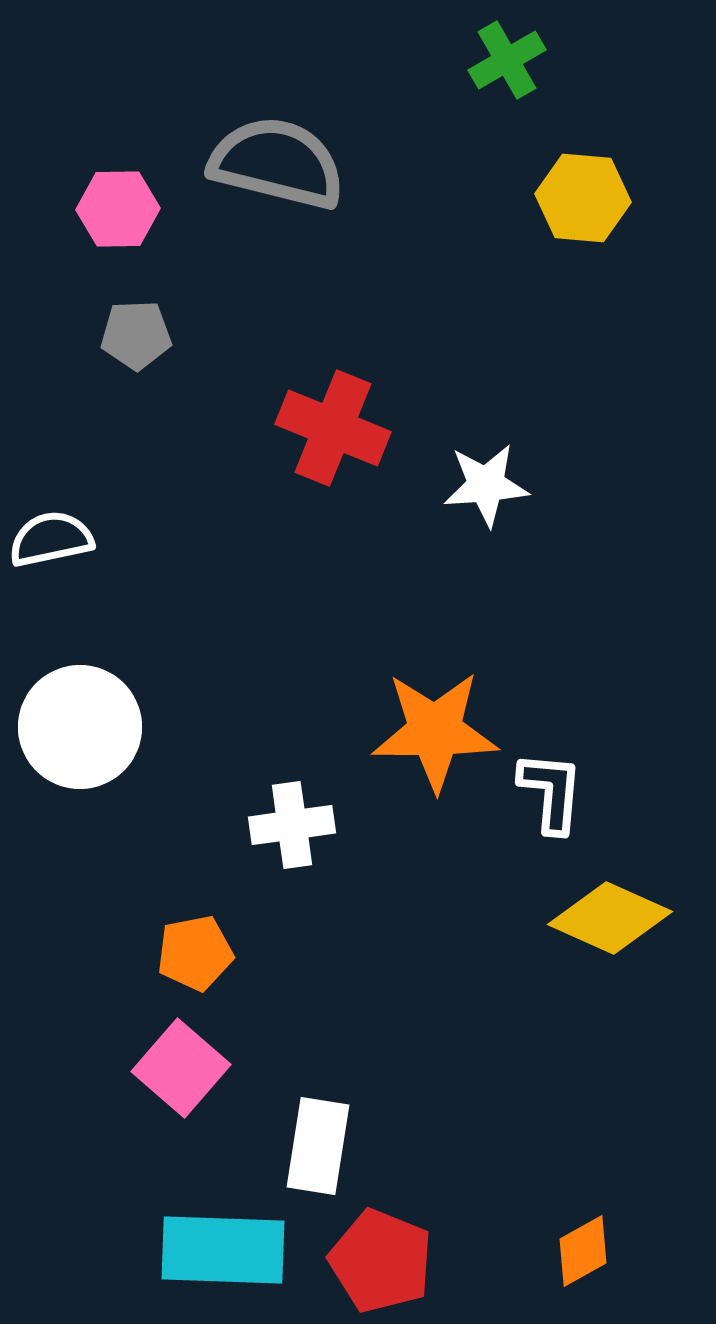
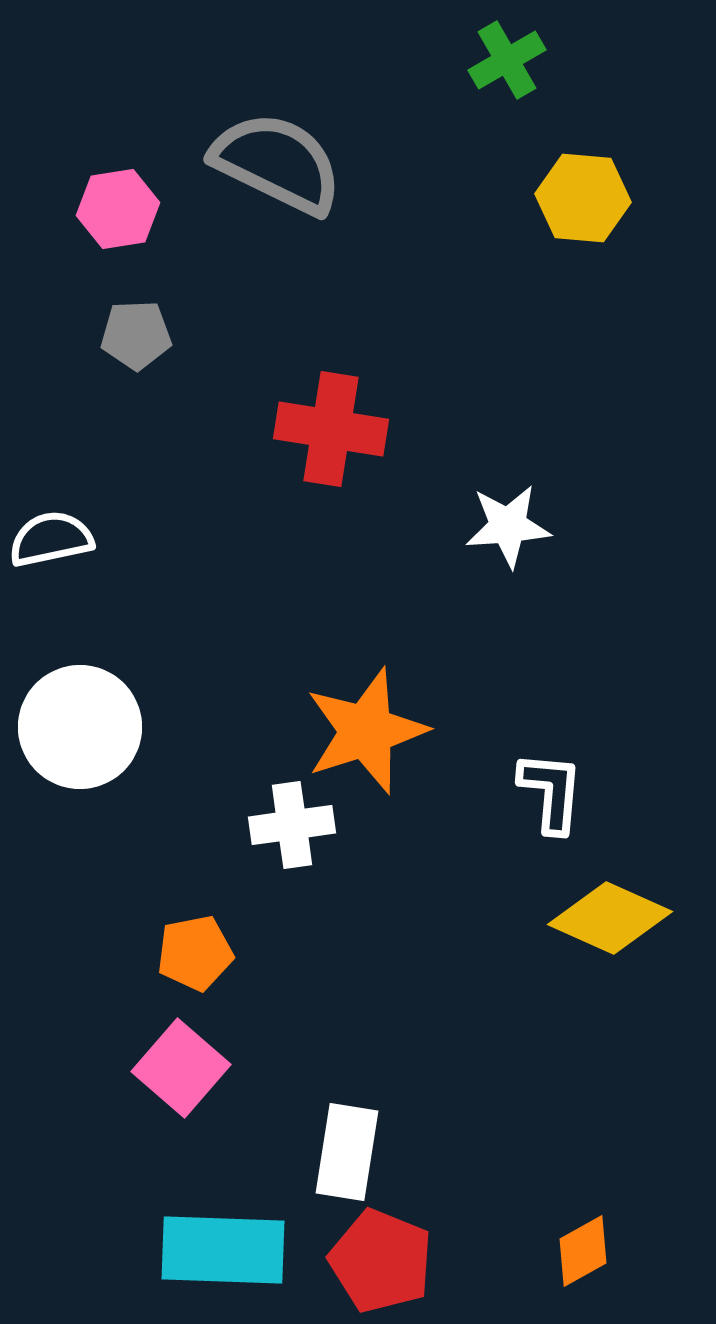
gray semicircle: rotated 12 degrees clockwise
pink hexagon: rotated 8 degrees counterclockwise
red cross: moved 2 px left, 1 px down; rotated 13 degrees counterclockwise
white star: moved 22 px right, 41 px down
orange star: moved 69 px left; rotated 18 degrees counterclockwise
white rectangle: moved 29 px right, 6 px down
